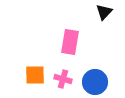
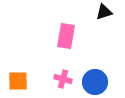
black triangle: rotated 30 degrees clockwise
pink rectangle: moved 4 px left, 6 px up
orange square: moved 17 px left, 6 px down
